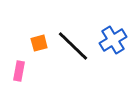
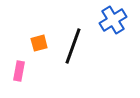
blue cross: moved 20 px up
black line: rotated 66 degrees clockwise
